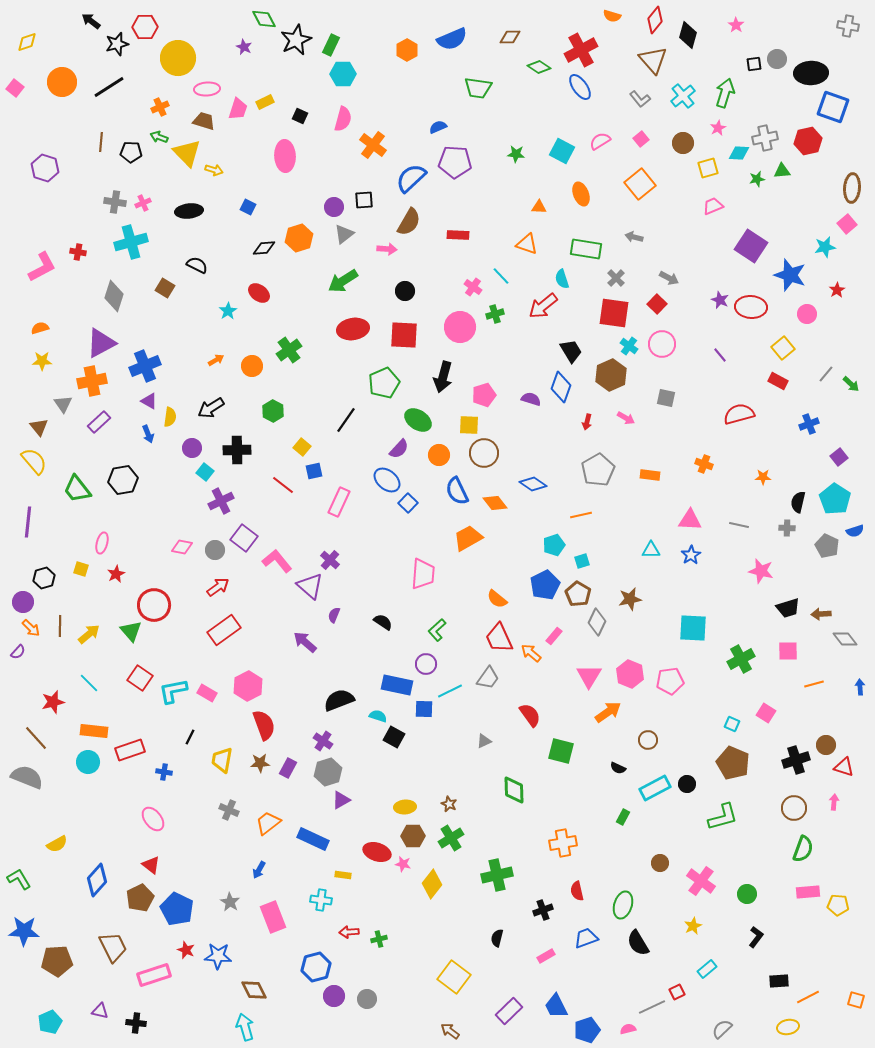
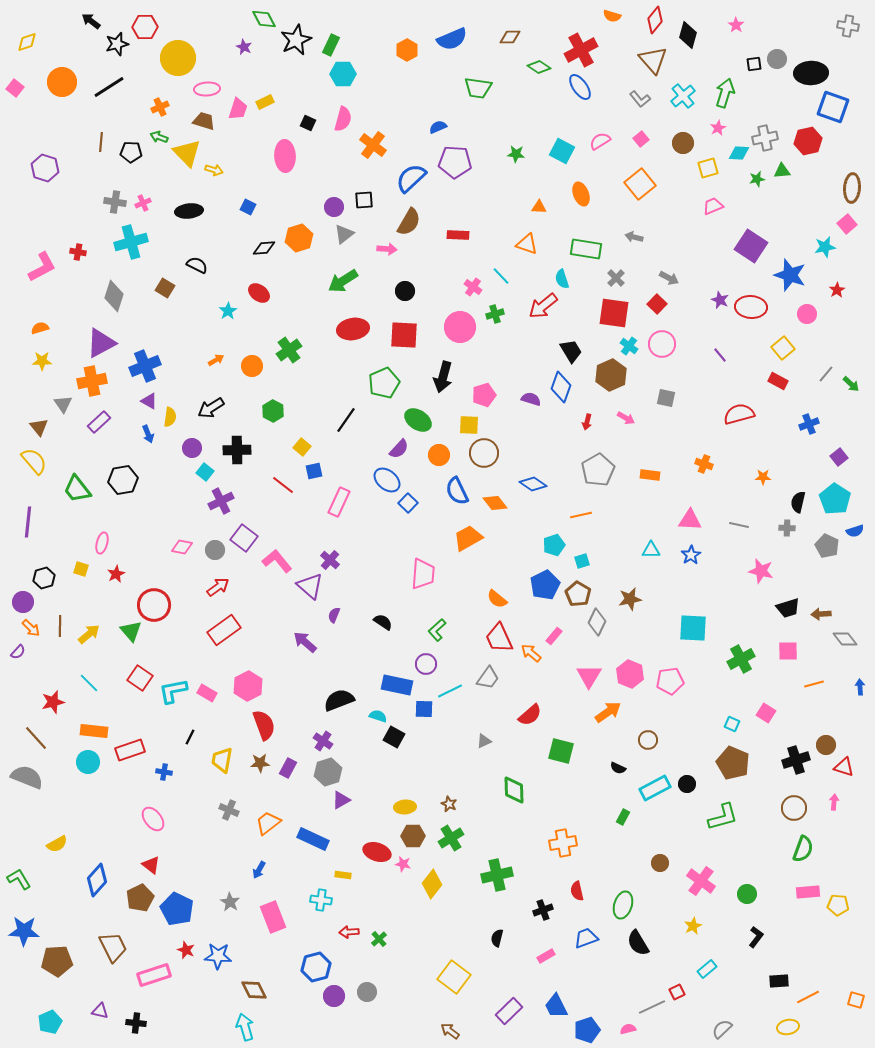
black square at (300, 116): moved 8 px right, 7 px down
red semicircle at (530, 715): rotated 85 degrees clockwise
green cross at (379, 939): rotated 28 degrees counterclockwise
gray circle at (367, 999): moved 7 px up
